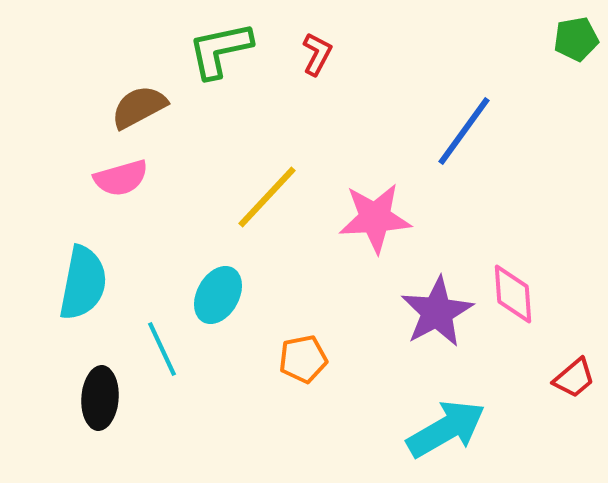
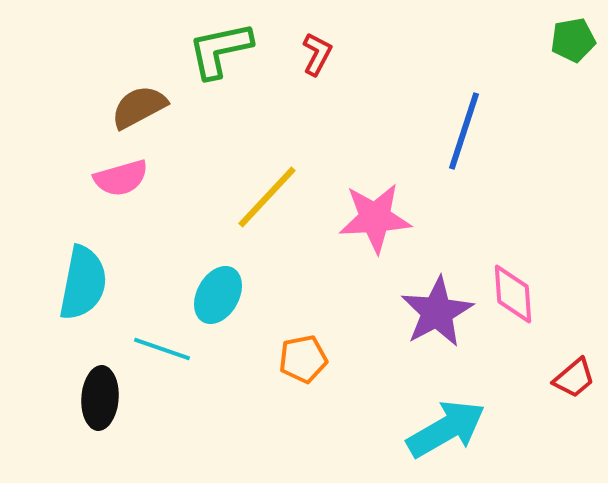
green pentagon: moved 3 px left, 1 px down
blue line: rotated 18 degrees counterclockwise
cyan line: rotated 46 degrees counterclockwise
